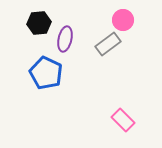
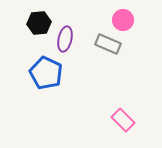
gray rectangle: rotated 60 degrees clockwise
